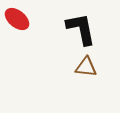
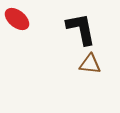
brown triangle: moved 4 px right, 3 px up
